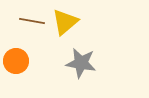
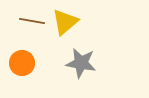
orange circle: moved 6 px right, 2 px down
